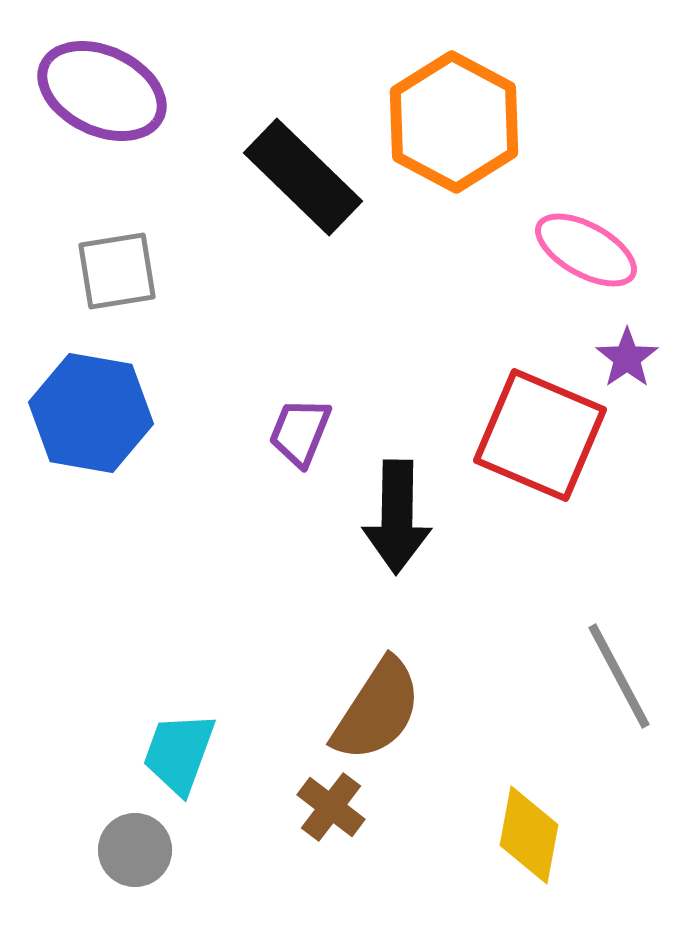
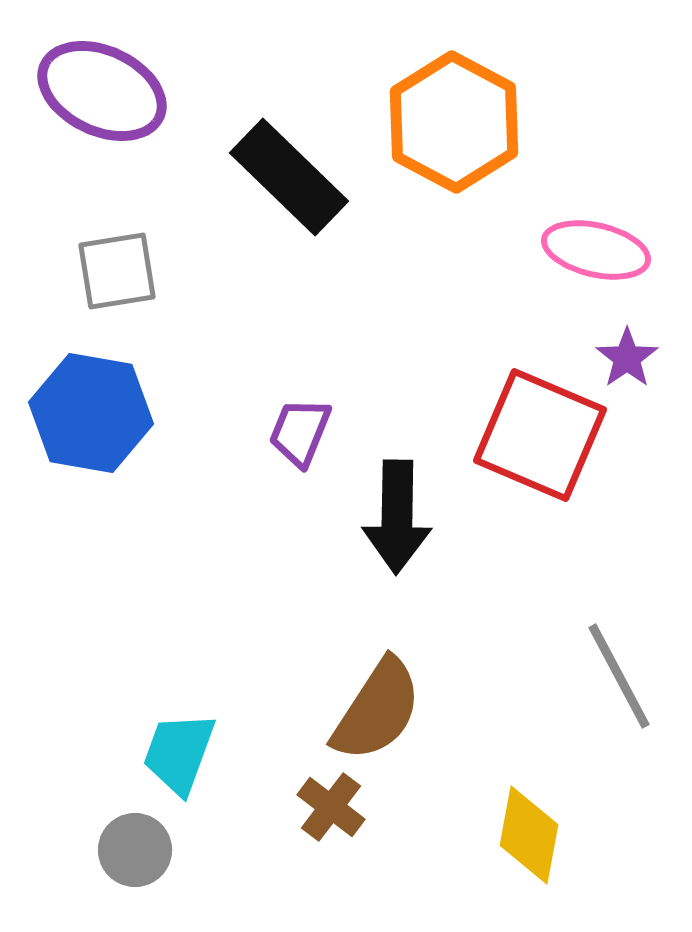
black rectangle: moved 14 px left
pink ellipse: moved 10 px right; rotated 16 degrees counterclockwise
